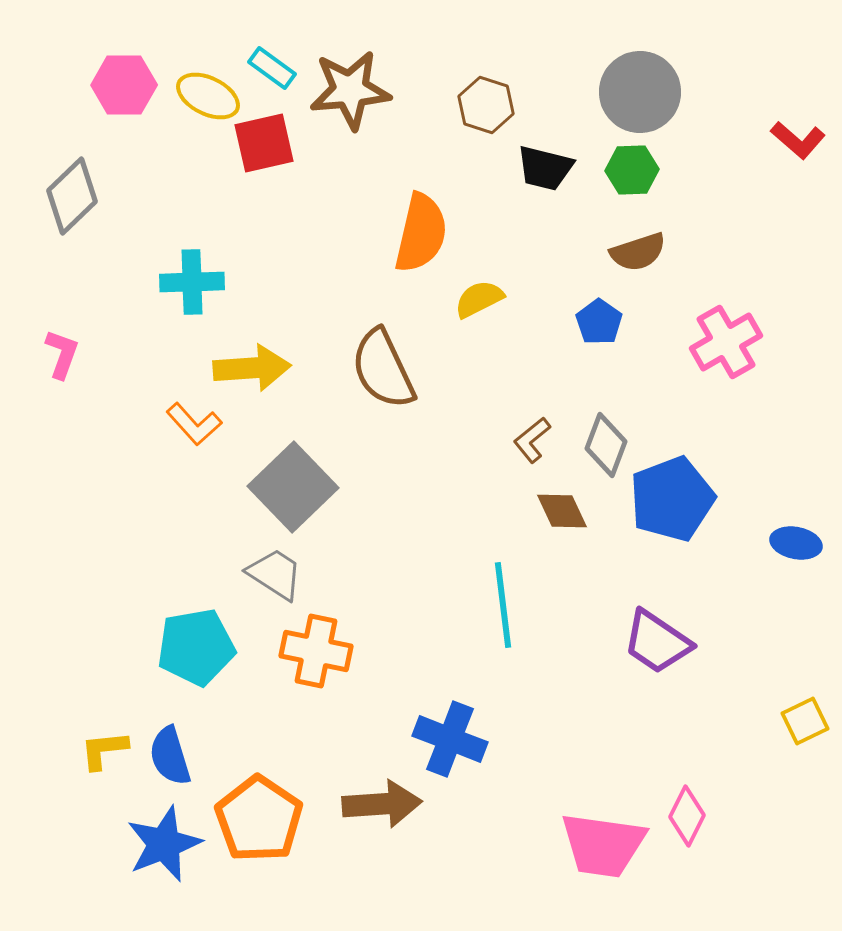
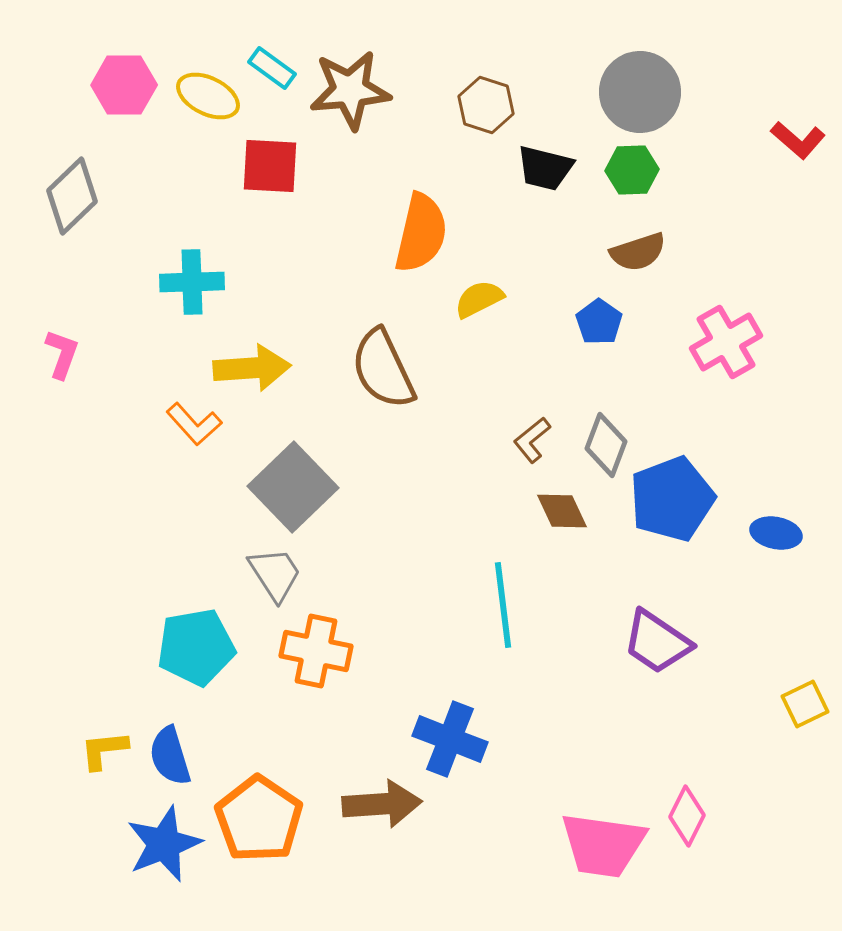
red square at (264, 143): moved 6 px right, 23 px down; rotated 16 degrees clockwise
blue ellipse at (796, 543): moved 20 px left, 10 px up
gray trapezoid at (275, 574): rotated 24 degrees clockwise
yellow square at (805, 721): moved 17 px up
